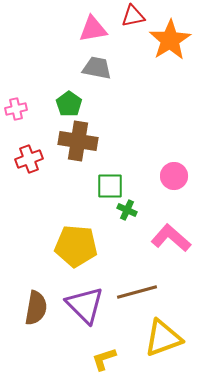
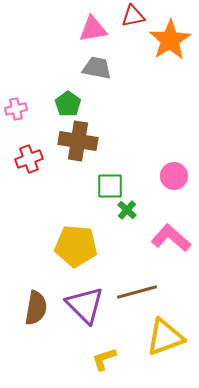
green pentagon: moved 1 px left
green cross: rotated 18 degrees clockwise
yellow triangle: moved 2 px right, 1 px up
